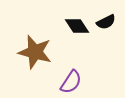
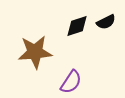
black diamond: rotated 75 degrees counterclockwise
brown star: rotated 20 degrees counterclockwise
